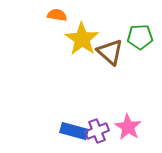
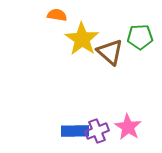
blue rectangle: moved 1 px right; rotated 16 degrees counterclockwise
